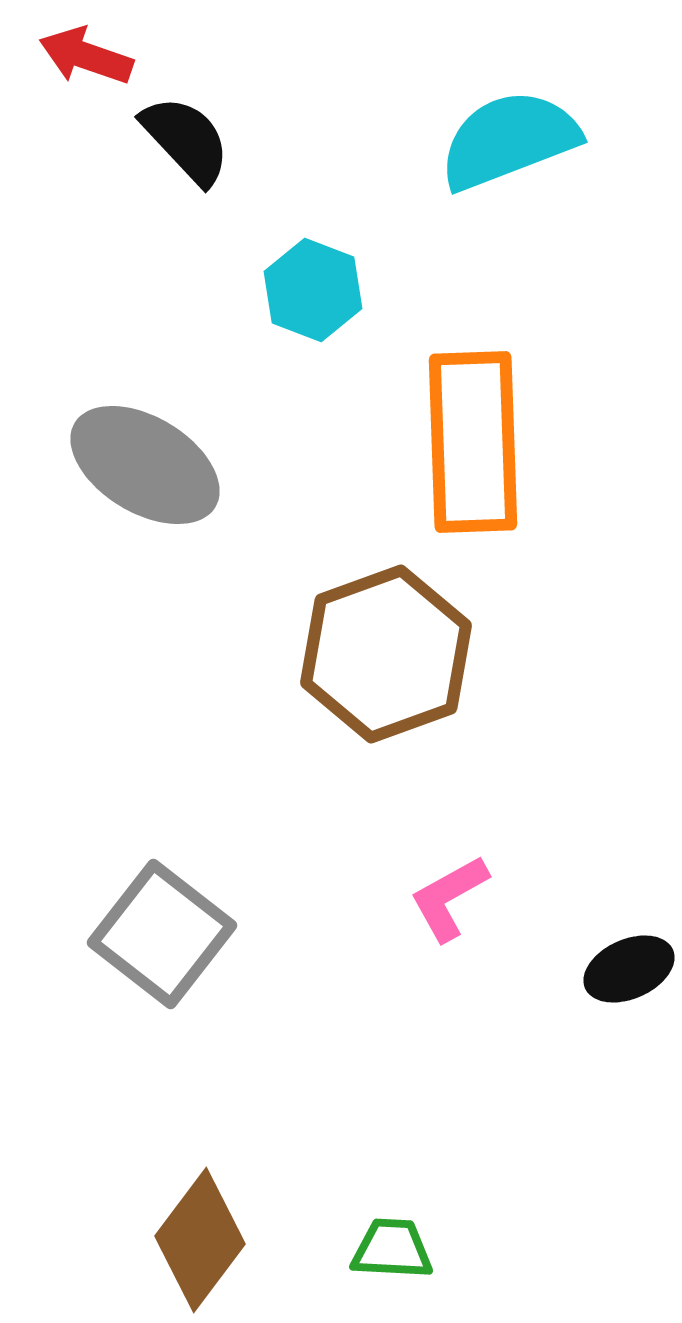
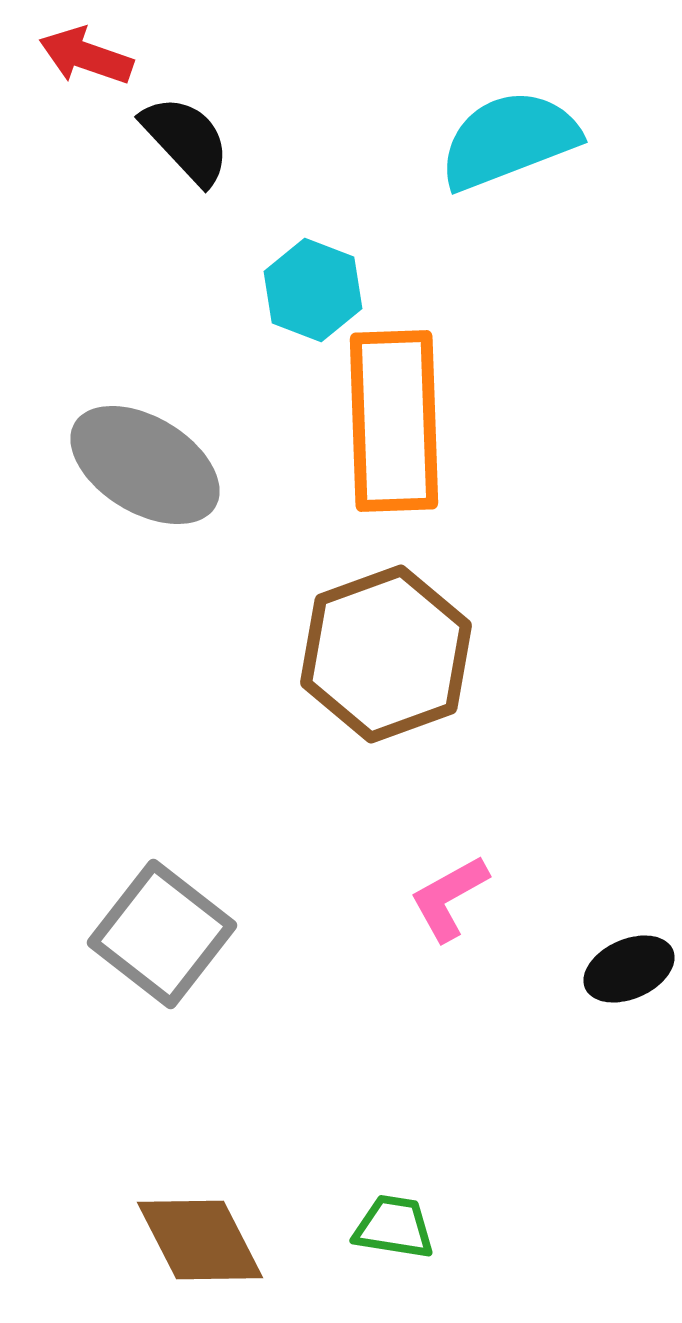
orange rectangle: moved 79 px left, 21 px up
brown diamond: rotated 64 degrees counterclockwise
green trapezoid: moved 2 px right, 22 px up; rotated 6 degrees clockwise
